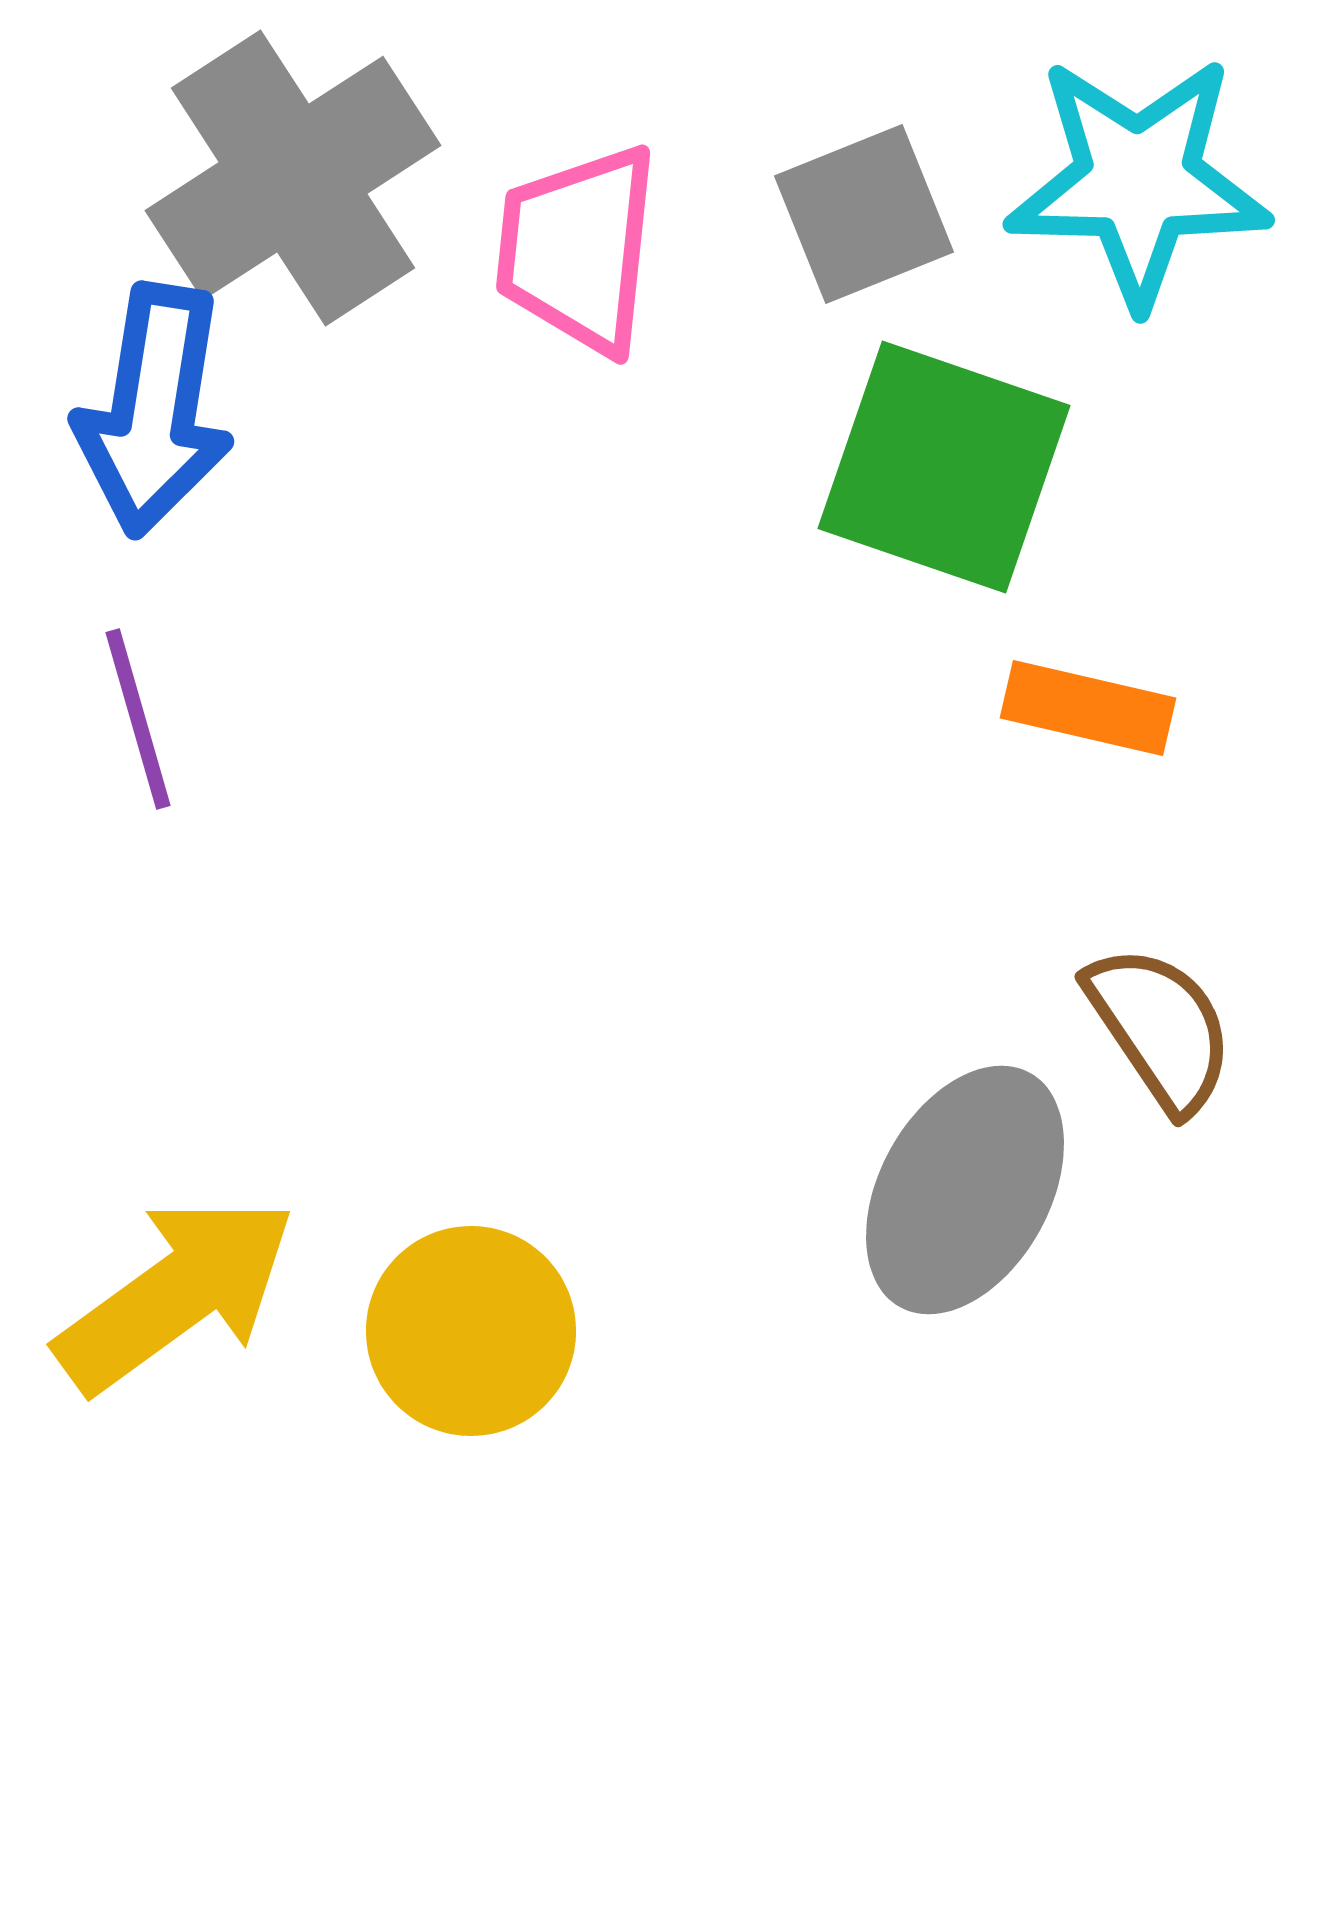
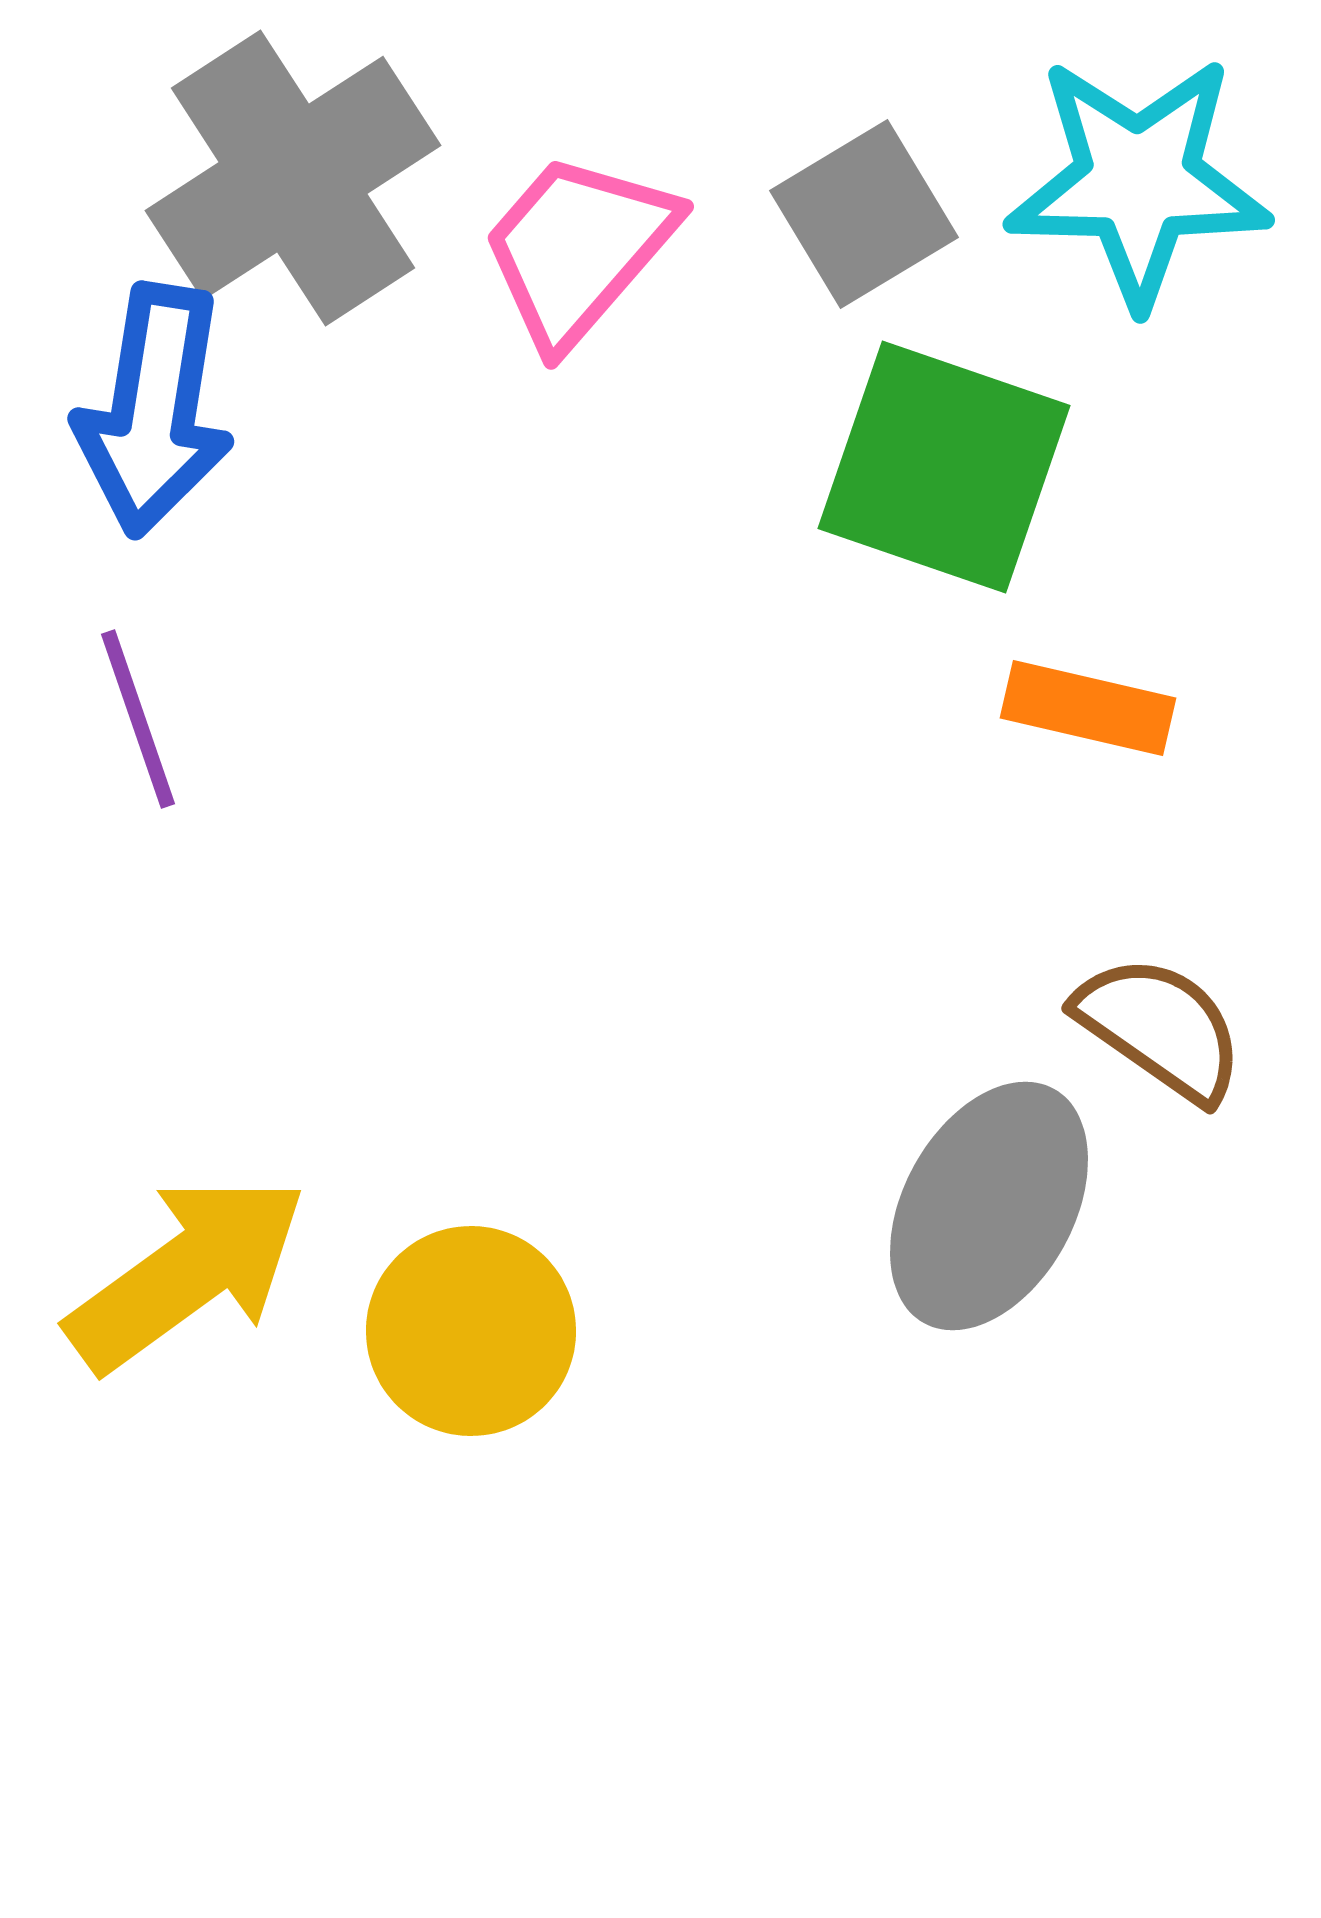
gray square: rotated 9 degrees counterclockwise
pink trapezoid: rotated 35 degrees clockwise
purple line: rotated 3 degrees counterclockwise
brown semicircle: rotated 21 degrees counterclockwise
gray ellipse: moved 24 px right, 16 px down
yellow arrow: moved 11 px right, 21 px up
